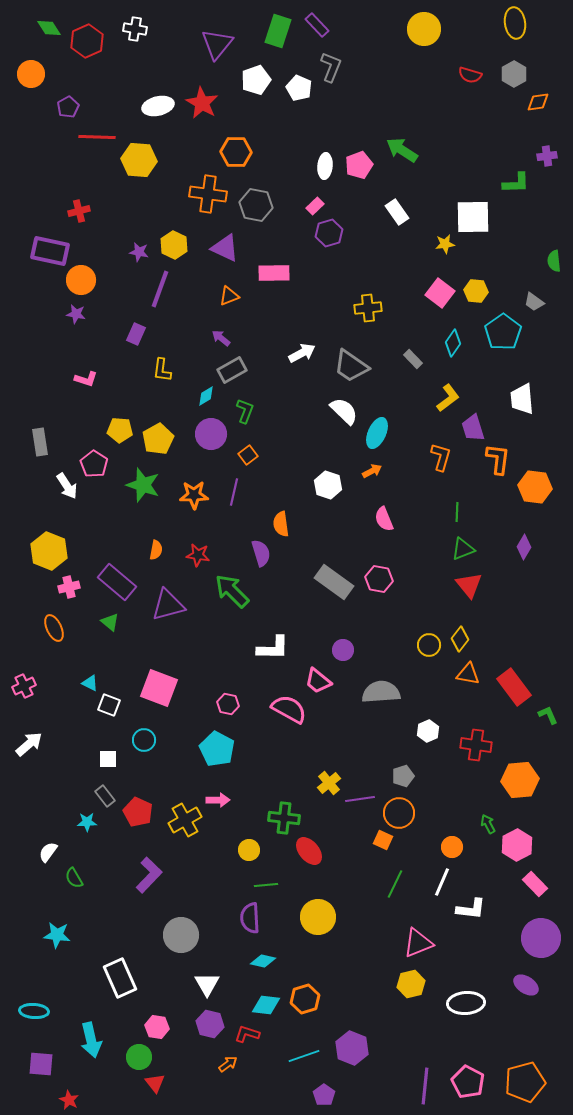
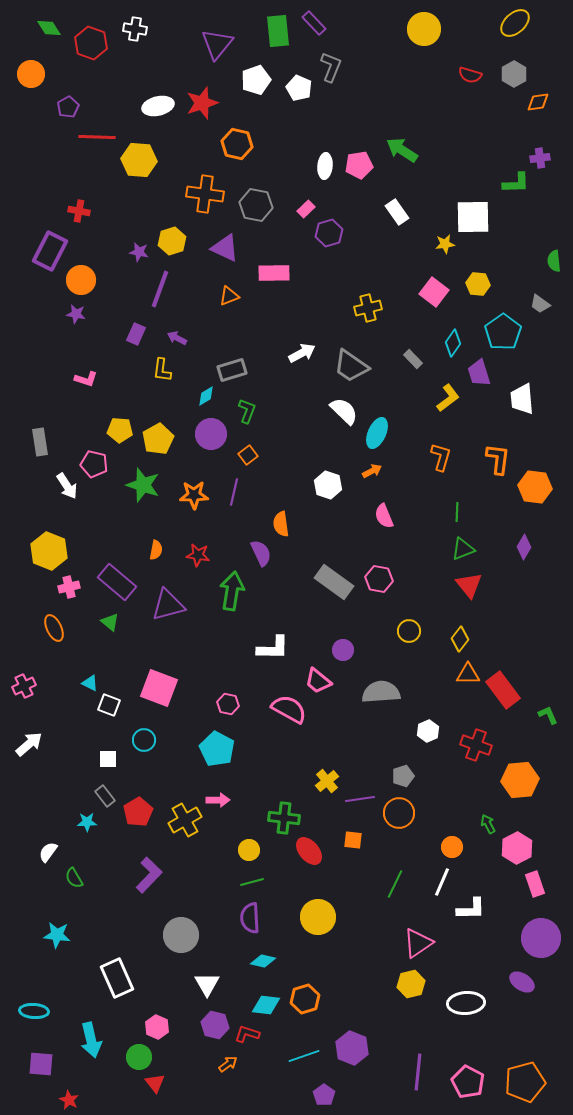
yellow ellipse at (515, 23): rotated 56 degrees clockwise
purple rectangle at (317, 25): moved 3 px left, 2 px up
green rectangle at (278, 31): rotated 24 degrees counterclockwise
red hexagon at (87, 41): moved 4 px right, 2 px down; rotated 16 degrees counterclockwise
red star at (202, 103): rotated 24 degrees clockwise
orange hexagon at (236, 152): moved 1 px right, 8 px up; rotated 12 degrees clockwise
purple cross at (547, 156): moved 7 px left, 2 px down
pink pentagon at (359, 165): rotated 12 degrees clockwise
orange cross at (208, 194): moved 3 px left
pink rectangle at (315, 206): moved 9 px left, 3 px down
red cross at (79, 211): rotated 25 degrees clockwise
yellow hexagon at (174, 245): moved 2 px left, 4 px up; rotated 16 degrees clockwise
purple rectangle at (50, 251): rotated 75 degrees counterclockwise
yellow hexagon at (476, 291): moved 2 px right, 7 px up
pink square at (440, 293): moved 6 px left, 1 px up
gray trapezoid at (534, 302): moved 6 px right, 2 px down
yellow cross at (368, 308): rotated 8 degrees counterclockwise
purple arrow at (221, 338): moved 44 px left; rotated 12 degrees counterclockwise
gray rectangle at (232, 370): rotated 12 degrees clockwise
green L-shape at (245, 411): moved 2 px right
purple trapezoid at (473, 428): moved 6 px right, 55 px up
pink pentagon at (94, 464): rotated 20 degrees counterclockwise
pink semicircle at (384, 519): moved 3 px up
purple semicircle at (261, 553): rotated 8 degrees counterclockwise
green arrow at (232, 591): rotated 54 degrees clockwise
yellow circle at (429, 645): moved 20 px left, 14 px up
orange triangle at (468, 674): rotated 10 degrees counterclockwise
red rectangle at (514, 687): moved 11 px left, 3 px down
red cross at (476, 745): rotated 12 degrees clockwise
yellow cross at (329, 783): moved 2 px left, 2 px up
red pentagon at (138, 812): rotated 16 degrees clockwise
orange square at (383, 840): moved 30 px left; rotated 18 degrees counterclockwise
pink hexagon at (517, 845): moved 3 px down
pink rectangle at (535, 884): rotated 25 degrees clockwise
green line at (266, 885): moved 14 px left, 3 px up; rotated 10 degrees counterclockwise
white L-shape at (471, 909): rotated 8 degrees counterclockwise
pink triangle at (418, 943): rotated 12 degrees counterclockwise
white rectangle at (120, 978): moved 3 px left
purple ellipse at (526, 985): moved 4 px left, 3 px up
purple hexagon at (210, 1024): moved 5 px right, 1 px down
pink hexagon at (157, 1027): rotated 15 degrees clockwise
purple line at (425, 1086): moved 7 px left, 14 px up
